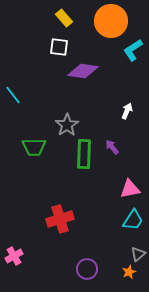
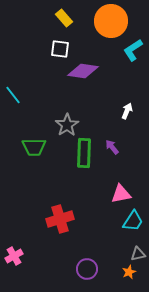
white square: moved 1 px right, 2 px down
green rectangle: moved 1 px up
pink triangle: moved 9 px left, 5 px down
cyan trapezoid: moved 1 px down
gray triangle: rotated 28 degrees clockwise
